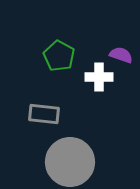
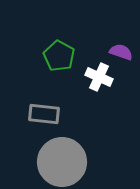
purple semicircle: moved 3 px up
white cross: rotated 24 degrees clockwise
gray circle: moved 8 px left
